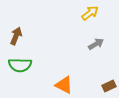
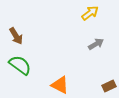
brown arrow: rotated 126 degrees clockwise
green semicircle: rotated 145 degrees counterclockwise
orange triangle: moved 4 px left
